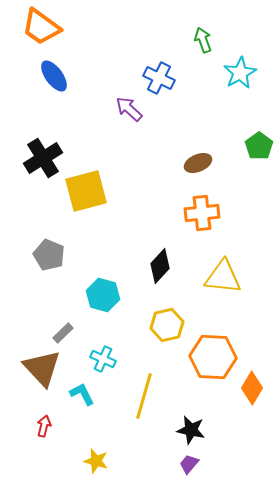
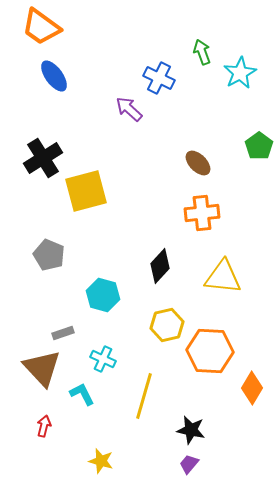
green arrow: moved 1 px left, 12 px down
brown ellipse: rotated 68 degrees clockwise
gray rectangle: rotated 25 degrees clockwise
orange hexagon: moved 3 px left, 6 px up
yellow star: moved 5 px right
